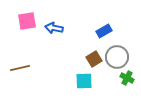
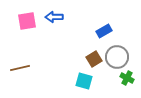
blue arrow: moved 11 px up; rotated 12 degrees counterclockwise
cyan square: rotated 18 degrees clockwise
